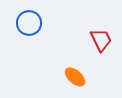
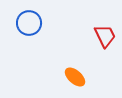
red trapezoid: moved 4 px right, 4 px up
